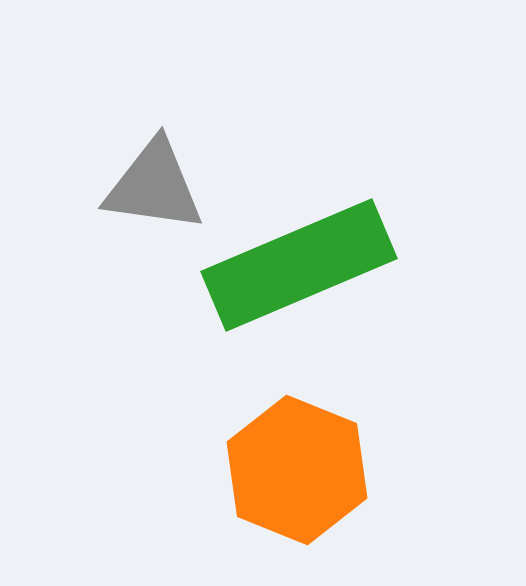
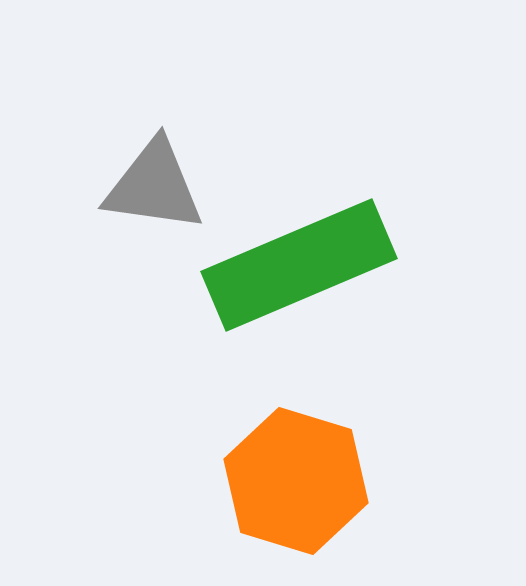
orange hexagon: moved 1 px left, 11 px down; rotated 5 degrees counterclockwise
